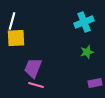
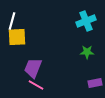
cyan cross: moved 2 px right, 1 px up
yellow square: moved 1 px right, 1 px up
green star: rotated 16 degrees clockwise
pink line: rotated 14 degrees clockwise
